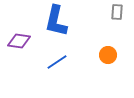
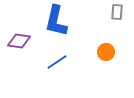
orange circle: moved 2 px left, 3 px up
